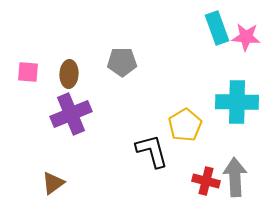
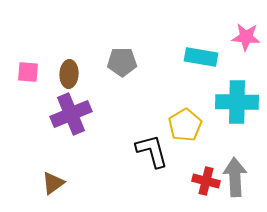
cyan rectangle: moved 16 px left, 29 px down; rotated 60 degrees counterclockwise
